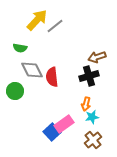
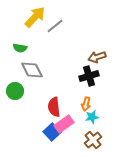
yellow arrow: moved 2 px left, 3 px up
red semicircle: moved 2 px right, 30 px down
